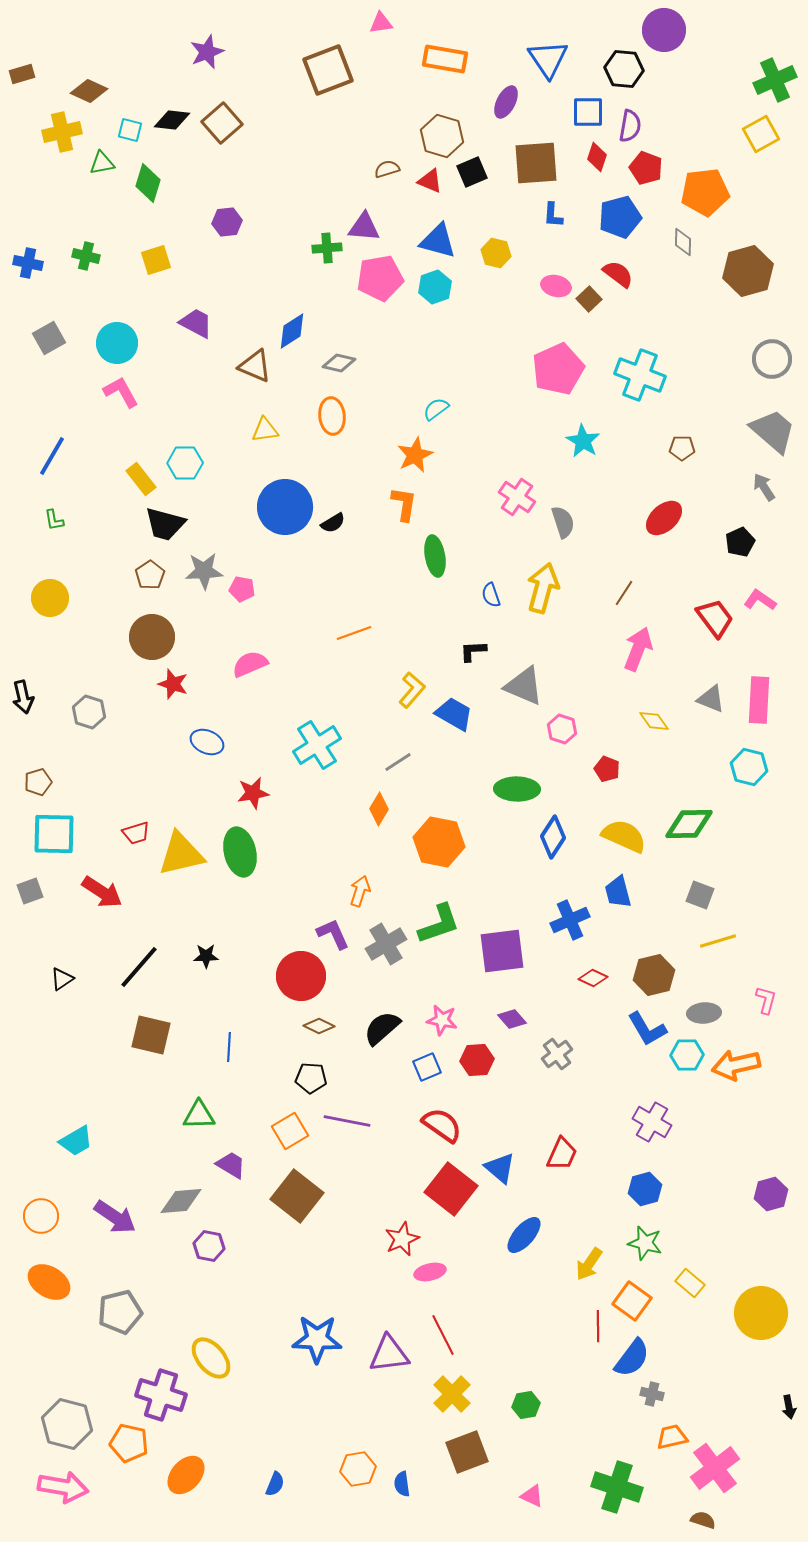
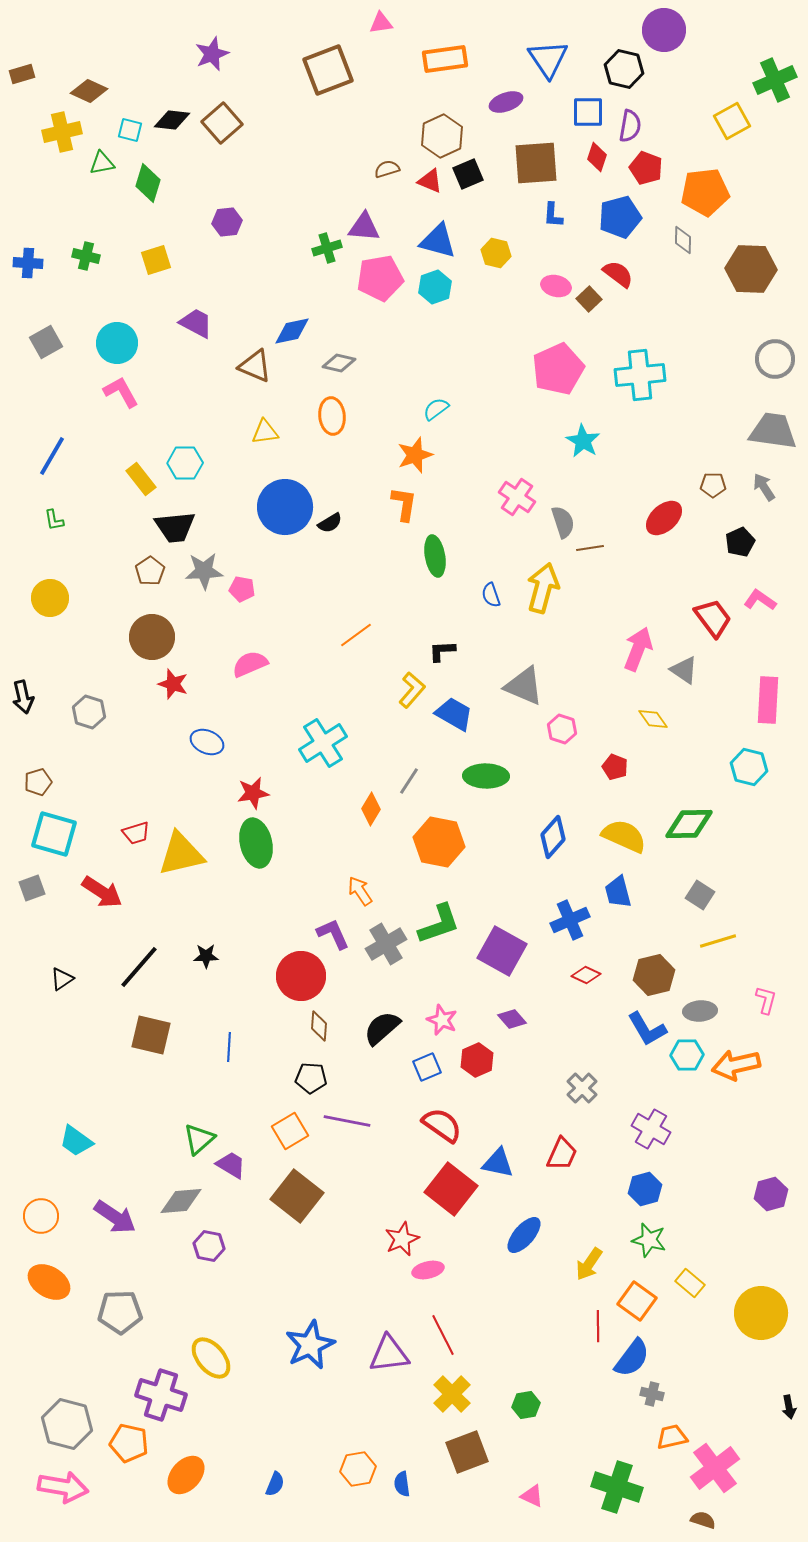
purple star at (207, 52): moved 5 px right, 2 px down
orange rectangle at (445, 59): rotated 18 degrees counterclockwise
black hexagon at (624, 69): rotated 9 degrees clockwise
purple ellipse at (506, 102): rotated 44 degrees clockwise
yellow square at (761, 134): moved 29 px left, 13 px up
brown hexagon at (442, 136): rotated 18 degrees clockwise
black square at (472, 172): moved 4 px left, 2 px down
gray diamond at (683, 242): moved 2 px up
green cross at (327, 248): rotated 12 degrees counterclockwise
blue cross at (28, 263): rotated 8 degrees counterclockwise
brown hexagon at (748, 271): moved 3 px right, 2 px up; rotated 18 degrees clockwise
blue diamond at (292, 331): rotated 21 degrees clockwise
gray square at (49, 338): moved 3 px left, 4 px down
gray circle at (772, 359): moved 3 px right
cyan cross at (640, 375): rotated 27 degrees counterclockwise
yellow triangle at (265, 430): moved 2 px down
gray trapezoid at (773, 431): rotated 33 degrees counterclockwise
brown pentagon at (682, 448): moved 31 px right, 37 px down
orange star at (415, 455): rotated 6 degrees clockwise
black semicircle at (333, 523): moved 3 px left
black trapezoid at (165, 524): moved 10 px right, 3 px down; rotated 21 degrees counterclockwise
brown pentagon at (150, 575): moved 4 px up
brown line at (624, 593): moved 34 px left, 45 px up; rotated 48 degrees clockwise
red trapezoid at (715, 618): moved 2 px left
orange line at (354, 633): moved 2 px right, 2 px down; rotated 16 degrees counterclockwise
black L-shape at (473, 651): moved 31 px left
gray triangle at (711, 699): moved 27 px left, 29 px up; rotated 12 degrees clockwise
pink rectangle at (759, 700): moved 9 px right
yellow diamond at (654, 721): moved 1 px left, 2 px up
cyan cross at (317, 745): moved 6 px right, 2 px up
gray line at (398, 762): moved 11 px right, 19 px down; rotated 24 degrees counterclockwise
red pentagon at (607, 769): moved 8 px right, 2 px up
green ellipse at (517, 789): moved 31 px left, 13 px up
orange diamond at (379, 809): moved 8 px left
cyan square at (54, 834): rotated 15 degrees clockwise
blue diamond at (553, 837): rotated 9 degrees clockwise
green ellipse at (240, 852): moved 16 px right, 9 px up
gray square at (30, 891): moved 2 px right, 3 px up
orange arrow at (360, 891): rotated 52 degrees counterclockwise
gray square at (700, 895): rotated 12 degrees clockwise
purple square at (502, 951): rotated 36 degrees clockwise
red diamond at (593, 978): moved 7 px left, 3 px up
gray ellipse at (704, 1013): moved 4 px left, 2 px up
pink star at (442, 1020): rotated 12 degrees clockwise
brown diamond at (319, 1026): rotated 68 degrees clockwise
gray cross at (557, 1054): moved 25 px right, 34 px down; rotated 8 degrees counterclockwise
red hexagon at (477, 1060): rotated 20 degrees counterclockwise
green triangle at (199, 1115): moved 24 px down; rotated 40 degrees counterclockwise
purple cross at (652, 1122): moved 1 px left, 7 px down
cyan trapezoid at (76, 1141): rotated 66 degrees clockwise
blue triangle at (500, 1168): moved 2 px left, 5 px up; rotated 28 degrees counterclockwise
green star at (645, 1243): moved 4 px right, 3 px up
pink ellipse at (430, 1272): moved 2 px left, 2 px up
orange square at (632, 1301): moved 5 px right
gray pentagon at (120, 1312): rotated 12 degrees clockwise
blue star at (317, 1339): moved 7 px left, 6 px down; rotated 27 degrees counterclockwise
